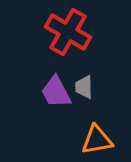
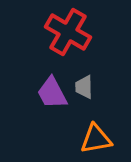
purple trapezoid: moved 4 px left, 1 px down
orange triangle: moved 1 px left, 1 px up
